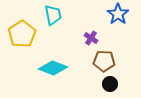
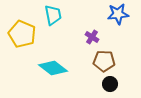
blue star: rotated 30 degrees clockwise
yellow pentagon: rotated 16 degrees counterclockwise
purple cross: moved 1 px right, 1 px up
cyan diamond: rotated 16 degrees clockwise
